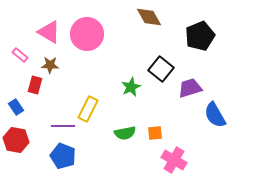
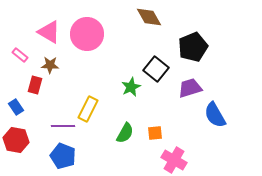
black pentagon: moved 7 px left, 11 px down
black square: moved 5 px left
green semicircle: rotated 50 degrees counterclockwise
